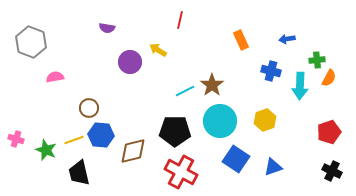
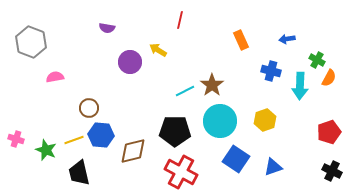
green cross: rotated 35 degrees clockwise
